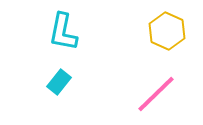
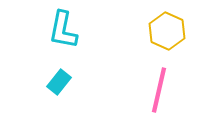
cyan L-shape: moved 2 px up
pink line: moved 3 px right, 4 px up; rotated 33 degrees counterclockwise
